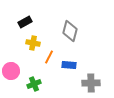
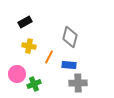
gray diamond: moved 6 px down
yellow cross: moved 4 px left, 3 px down
pink circle: moved 6 px right, 3 px down
gray cross: moved 13 px left
